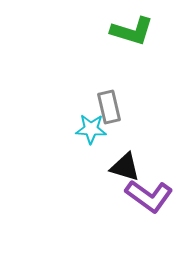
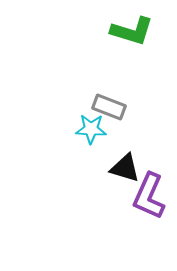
gray rectangle: rotated 56 degrees counterclockwise
black triangle: moved 1 px down
purple L-shape: rotated 78 degrees clockwise
